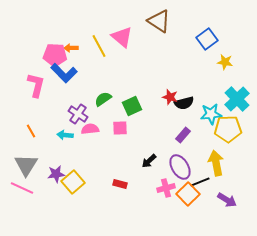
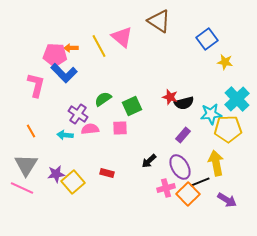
red rectangle: moved 13 px left, 11 px up
